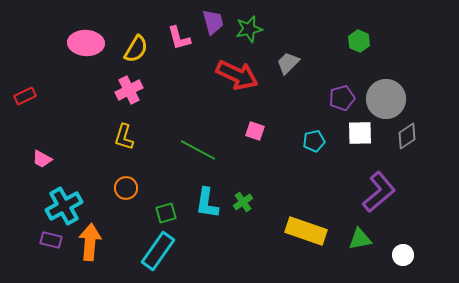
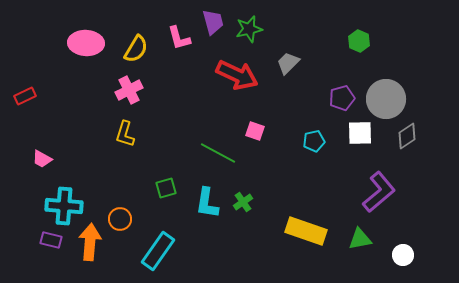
yellow L-shape: moved 1 px right, 3 px up
green line: moved 20 px right, 3 px down
orange circle: moved 6 px left, 31 px down
cyan cross: rotated 33 degrees clockwise
green square: moved 25 px up
